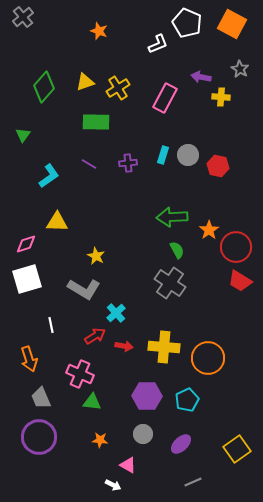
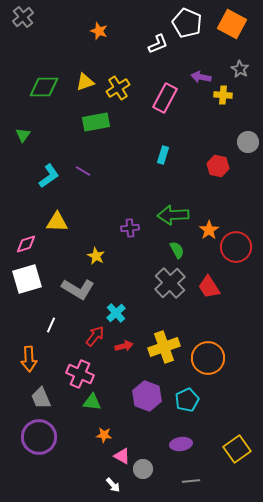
green diamond at (44, 87): rotated 48 degrees clockwise
yellow cross at (221, 97): moved 2 px right, 2 px up
green rectangle at (96, 122): rotated 12 degrees counterclockwise
gray circle at (188, 155): moved 60 px right, 13 px up
purple cross at (128, 163): moved 2 px right, 65 px down
purple line at (89, 164): moved 6 px left, 7 px down
green arrow at (172, 217): moved 1 px right, 2 px up
red trapezoid at (240, 281): moved 31 px left, 6 px down; rotated 25 degrees clockwise
gray cross at (170, 283): rotated 12 degrees clockwise
gray L-shape at (84, 289): moved 6 px left
white line at (51, 325): rotated 35 degrees clockwise
red arrow at (95, 336): rotated 20 degrees counterclockwise
red arrow at (124, 346): rotated 24 degrees counterclockwise
yellow cross at (164, 347): rotated 24 degrees counterclockwise
orange arrow at (29, 359): rotated 15 degrees clockwise
purple hexagon at (147, 396): rotated 20 degrees clockwise
gray circle at (143, 434): moved 35 px down
orange star at (100, 440): moved 4 px right, 5 px up
purple ellipse at (181, 444): rotated 35 degrees clockwise
pink triangle at (128, 465): moved 6 px left, 9 px up
gray line at (193, 482): moved 2 px left, 1 px up; rotated 18 degrees clockwise
white arrow at (113, 485): rotated 21 degrees clockwise
